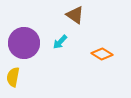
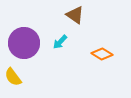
yellow semicircle: rotated 48 degrees counterclockwise
